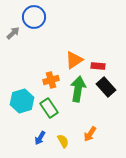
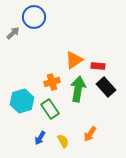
orange cross: moved 1 px right, 2 px down
green rectangle: moved 1 px right, 1 px down
